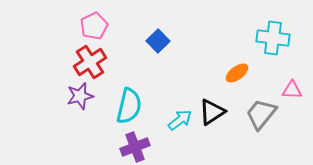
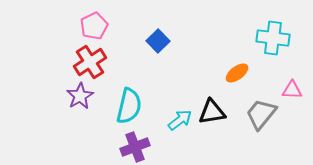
purple star: rotated 16 degrees counterclockwise
black triangle: rotated 24 degrees clockwise
